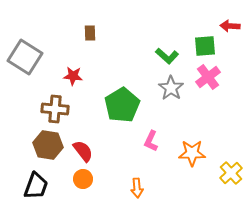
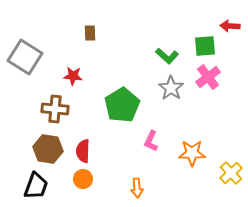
brown hexagon: moved 4 px down
red semicircle: rotated 140 degrees counterclockwise
